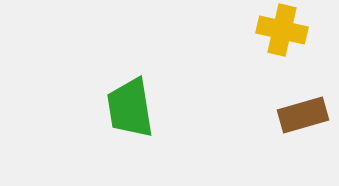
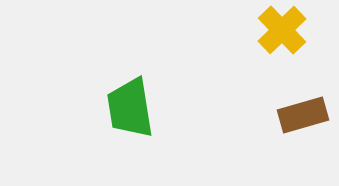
yellow cross: rotated 33 degrees clockwise
